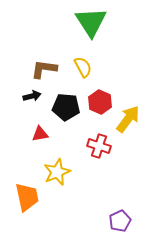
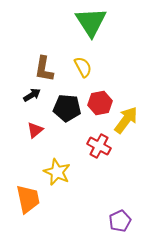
brown L-shape: rotated 88 degrees counterclockwise
black arrow: moved 1 px up; rotated 18 degrees counterclockwise
red hexagon: moved 1 px down; rotated 25 degrees clockwise
black pentagon: moved 1 px right, 1 px down
yellow arrow: moved 2 px left, 1 px down
red triangle: moved 5 px left, 4 px up; rotated 30 degrees counterclockwise
red cross: rotated 10 degrees clockwise
yellow star: rotated 24 degrees counterclockwise
orange trapezoid: moved 1 px right, 2 px down
